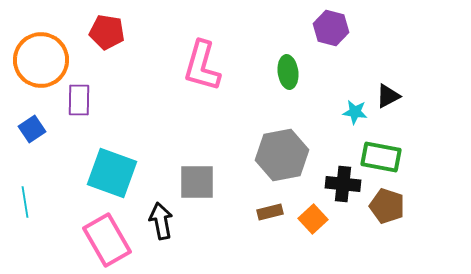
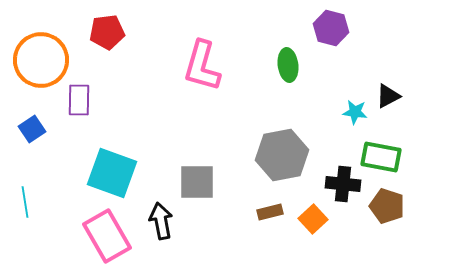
red pentagon: rotated 16 degrees counterclockwise
green ellipse: moved 7 px up
pink rectangle: moved 4 px up
